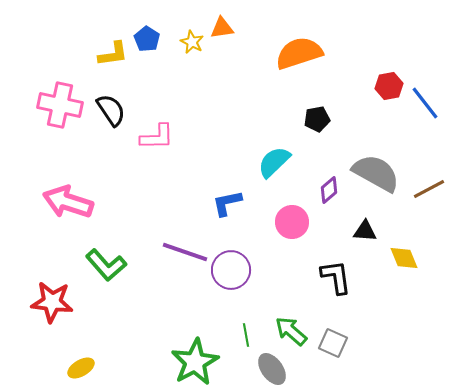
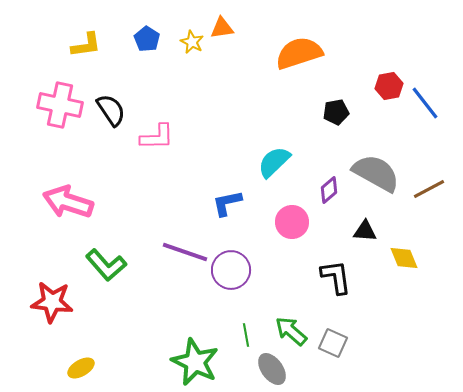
yellow L-shape: moved 27 px left, 9 px up
black pentagon: moved 19 px right, 7 px up
green star: rotated 18 degrees counterclockwise
